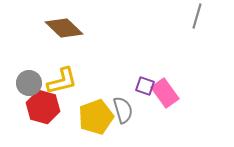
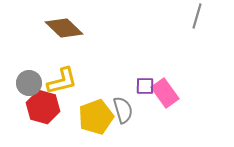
purple square: rotated 18 degrees counterclockwise
